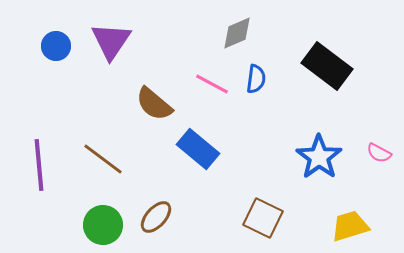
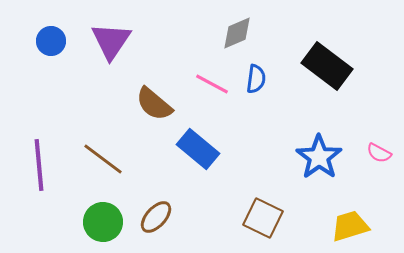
blue circle: moved 5 px left, 5 px up
green circle: moved 3 px up
